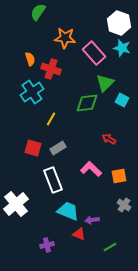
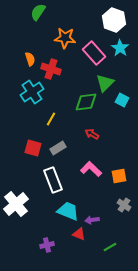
white hexagon: moved 5 px left, 3 px up
cyan star: moved 2 px left; rotated 18 degrees clockwise
green diamond: moved 1 px left, 1 px up
red arrow: moved 17 px left, 5 px up
